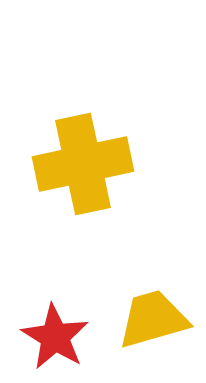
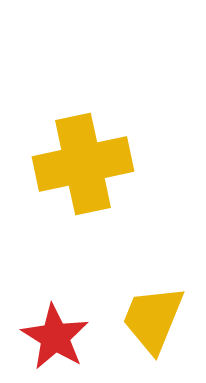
yellow trapezoid: rotated 52 degrees counterclockwise
